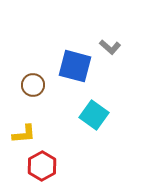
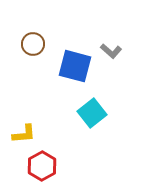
gray L-shape: moved 1 px right, 4 px down
brown circle: moved 41 px up
cyan square: moved 2 px left, 2 px up; rotated 16 degrees clockwise
